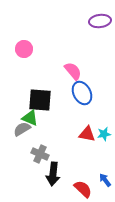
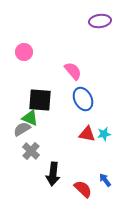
pink circle: moved 3 px down
blue ellipse: moved 1 px right, 6 px down
gray cross: moved 9 px left, 3 px up; rotated 18 degrees clockwise
